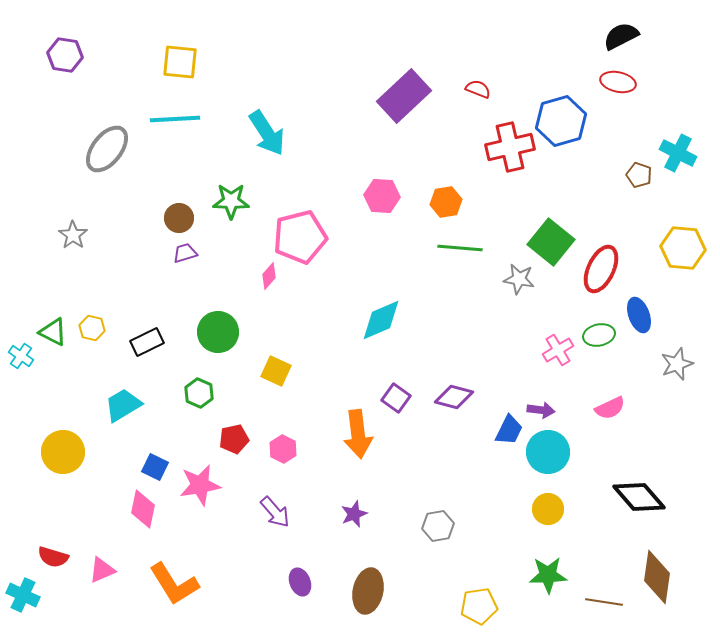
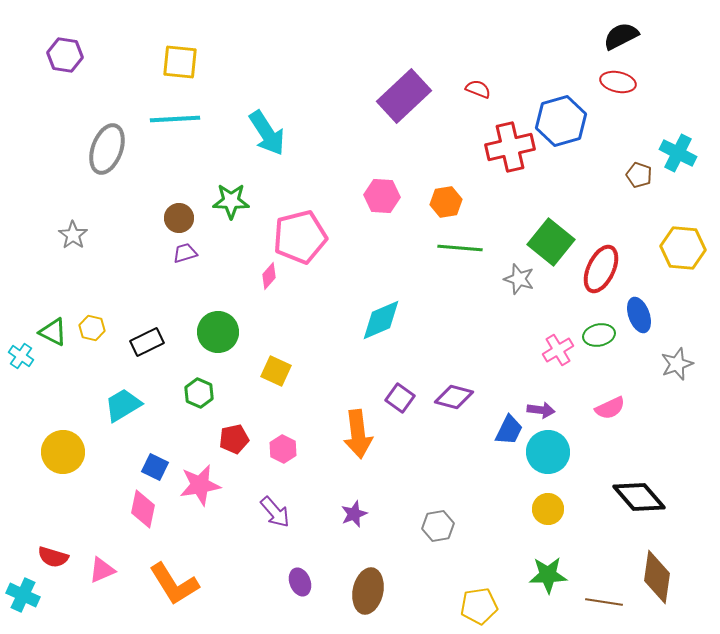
gray ellipse at (107, 149): rotated 18 degrees counterclockwise
gray star at (519, 279): rotated 8 degrees clockwise
purple square at (396, 398): moved 4 px right
